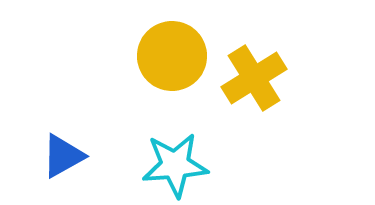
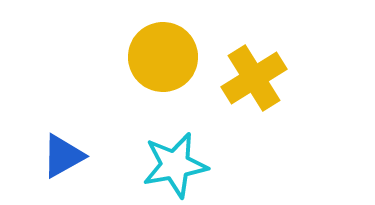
yellow circle: moved 9 px left, 1 px down
cyan star: rotated 6 degrees counterclockwise
